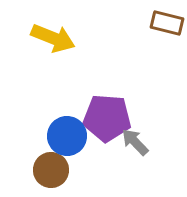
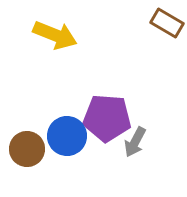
brown rectangle: rotated 16 degrees clockwise
yellow arrow: moved 2 px right, 3 px up
gray arrow: rotated 108 degrees counterclockwise
brown circle: moved 24 px left, 21 px up
